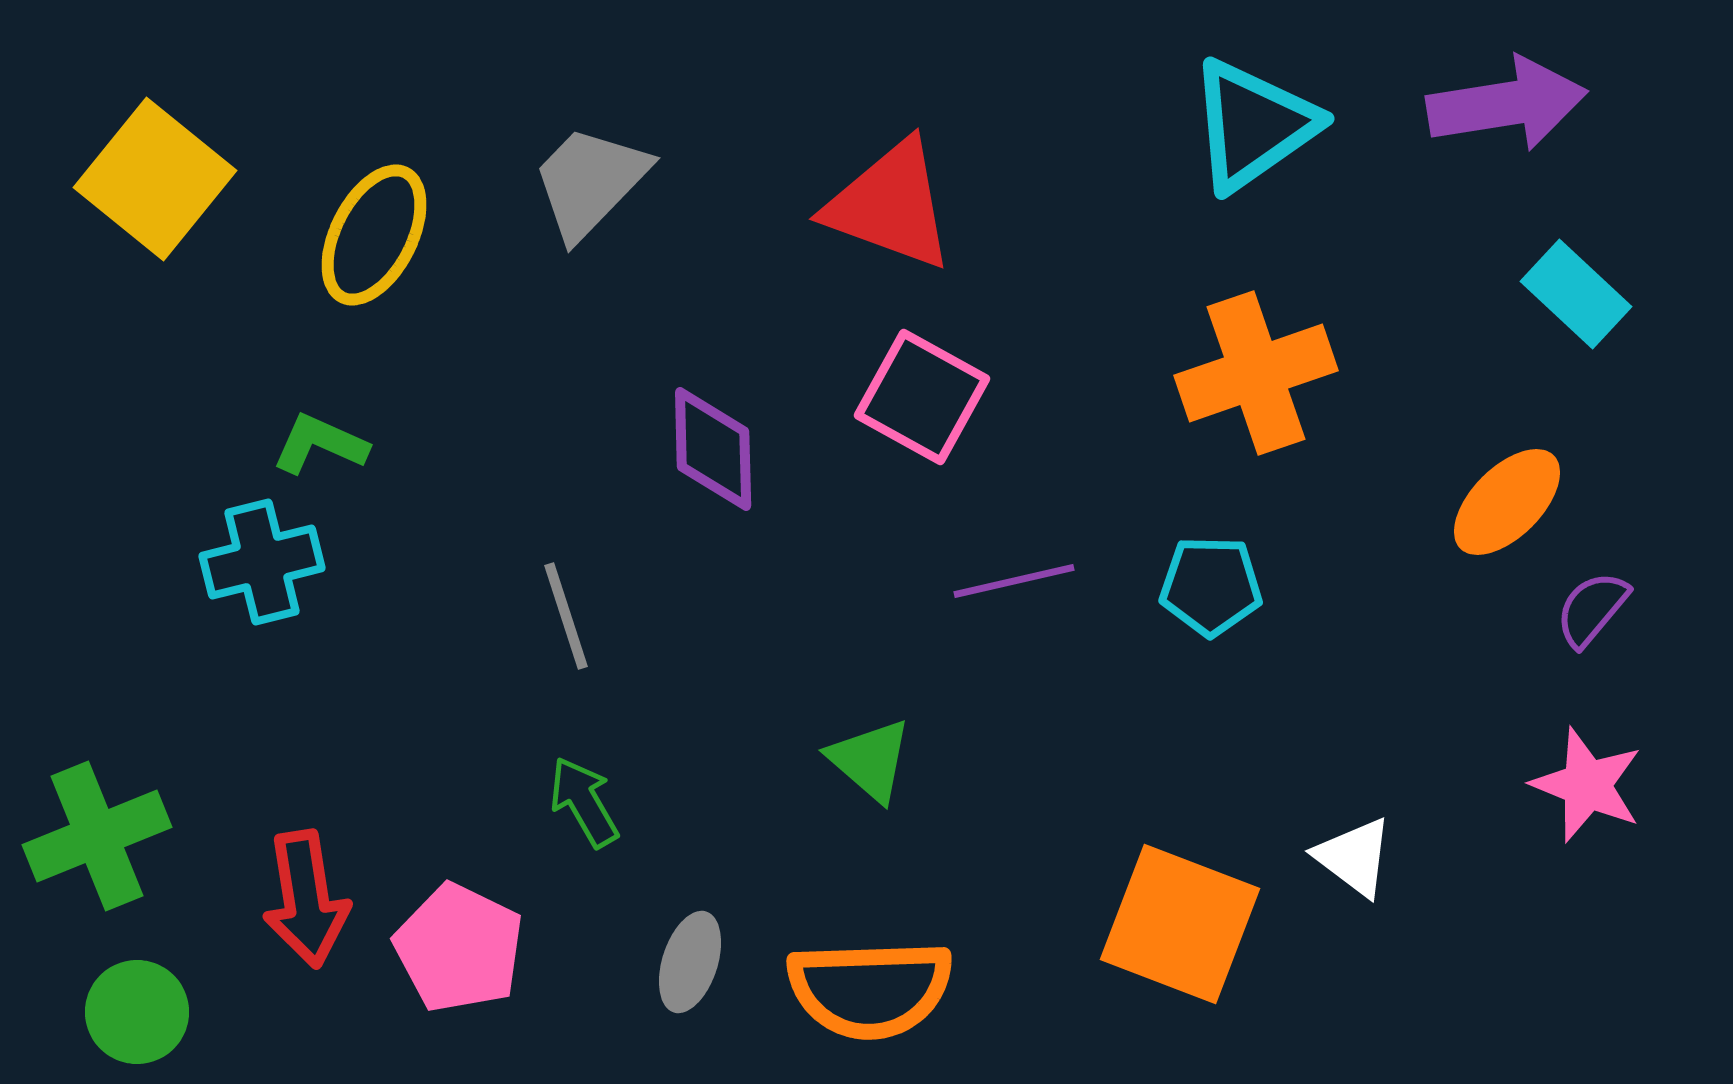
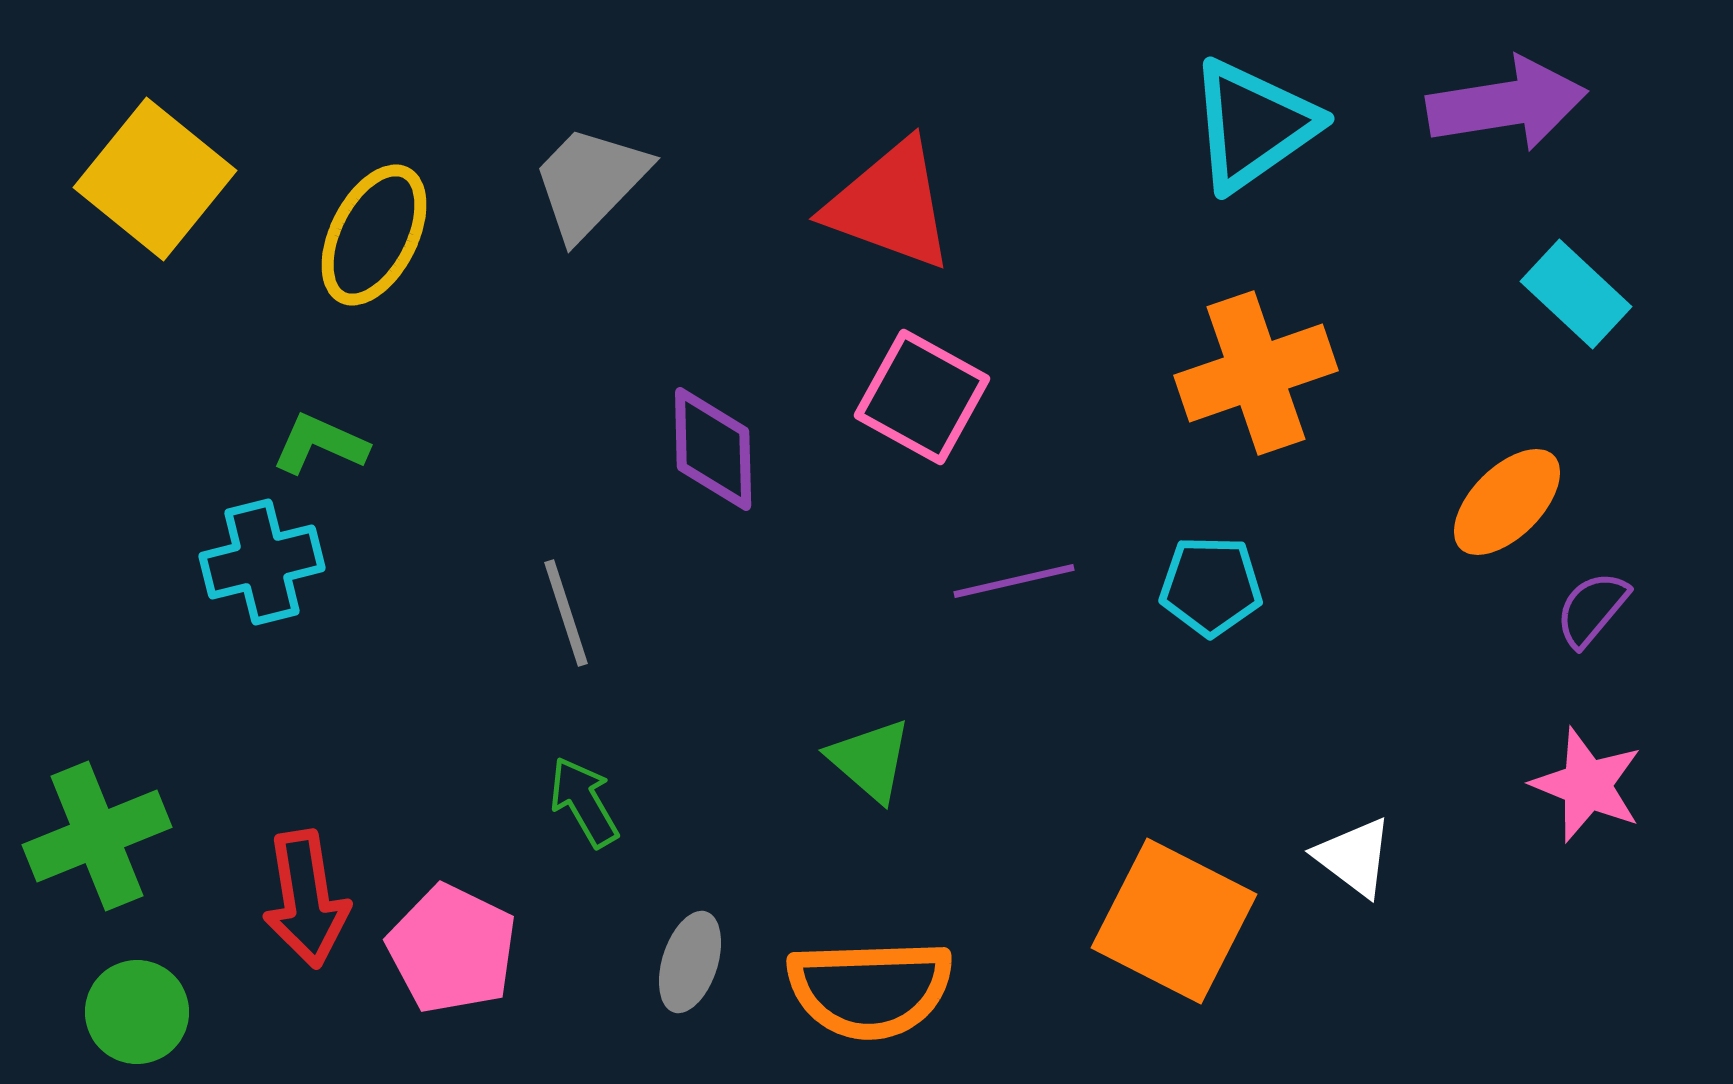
gray line: moved 3 px up
orange square: moved 6 px left, 3 px up; rotated 6 degrees clockwise
pink pentagon: moved 7 px left, 1 px down
